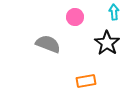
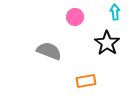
cyan arrow: moved 1 px right
gray semicircle: moved 1 px right, 7 px down
